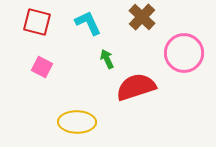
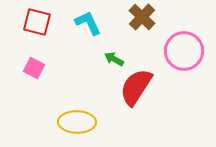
pink circle: moved 2 px up
green arrow: moved 7 px right; rotated 36 degrees counterclockwise
pink square: moved 8 px left, 1 px down
red semicircle: rotated 39 degrees counterclockwise
